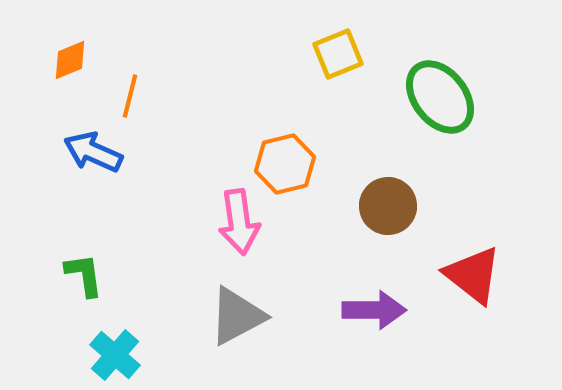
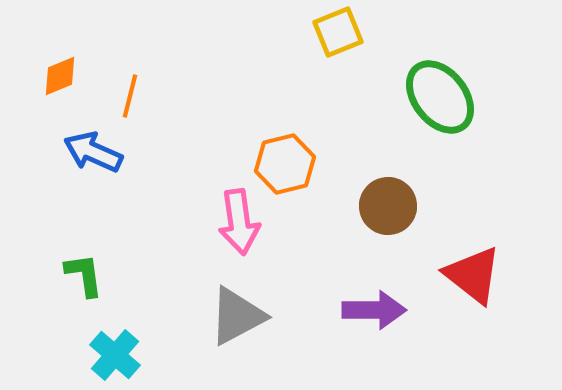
yellow square: moved 22 px up
orange diamond: moved 10 px left, 16 px down
